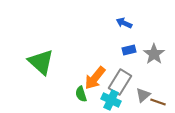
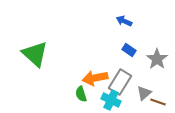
blue arrow: moved 2 px up
blue rectangle: rotated 48 degrees clockwise
gray star: moved 3 px right, 5 px down
green triangle: moved 6 px left, 8 px up
orange arrow: rotated 40 degrees clockwise
gray triangle: moved 1 px right, 2 px up
